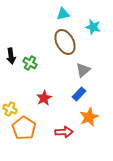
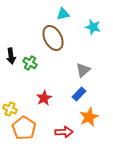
brown ellipse: moved 12 px left, 4 px up
